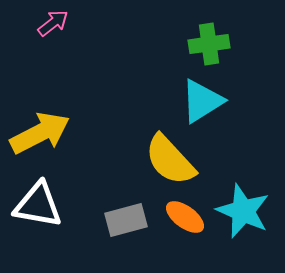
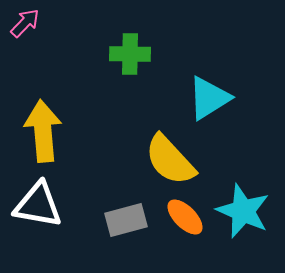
pink arrow: moved 28 px left; rotated 8 degrees counterclockwise
green cross: moved 79 px left, 10 px down; rotated 9 degrees clockwise
cyan triangle: moved 7 px right, 3 px up
yellow arrow: moved 3 px right, 2 px up; rotated 68 degrees counterclockwise
orange ellipse: rotated 9 degrees clockwise
